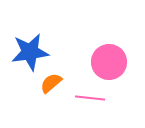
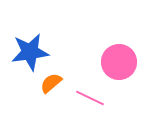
pink circle: moved 10 px right
pink line: rotated 20 degrees clockwise
